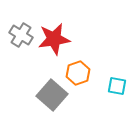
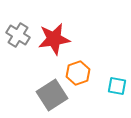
gray cross: moved 3 px left
gray square: rotated 16 degrees clockwise
